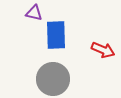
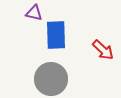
red arrow: rotated 20 degrees clockwise
gray circle: moved 2 px left
